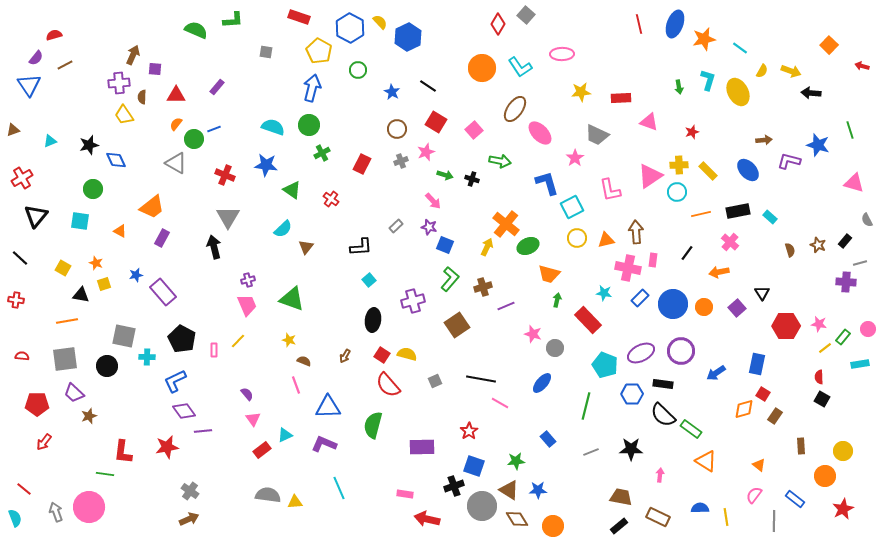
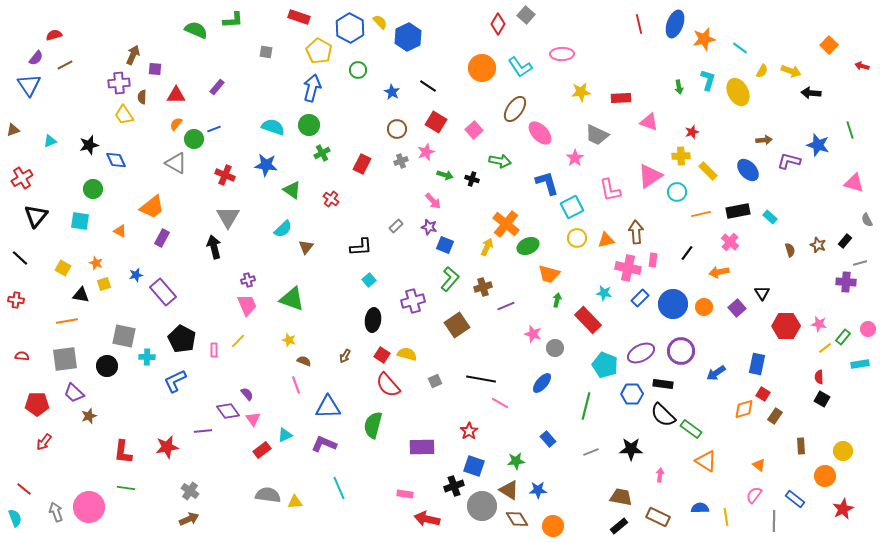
yellow cross at (679, 165): moved 2 px right, 9 px up
purple diamond at (184, 411): moved 44 px right
green line at (105, 474): moved 21 px right, 14 px down
